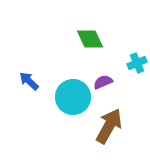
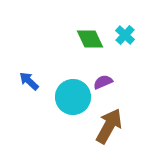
cyan cross: moved 12 px left, 28 px up; rotated 24 degrees counterclockwise
